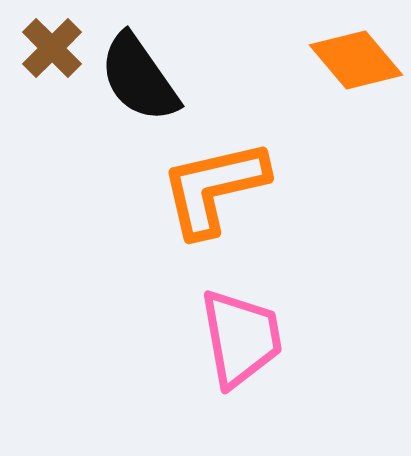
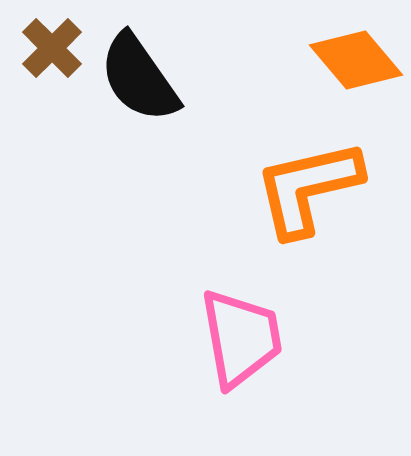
orange L-shape: moved 94 px right
